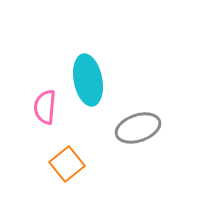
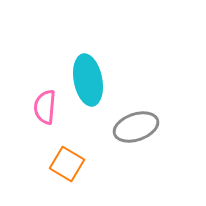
gray ellipse: moved 2 px left, 1 px up
orange square: rotated 20 degrees counterclockwise
